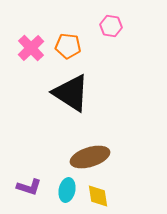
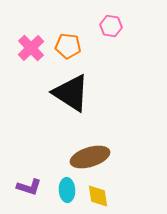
cyan ellipse: rotated 15 degrees counterclockwise
